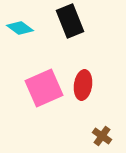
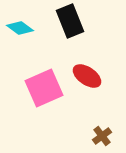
red ellipse: moved 4 px right, 9 px up; rotated 64 degrees counterclockwise
brown cross: rotated 18 degrees clockwise
